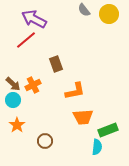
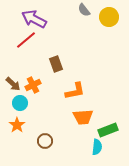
yellow circle: moved 3 px down
cyan circle: moved 7 px right, 3 px down
